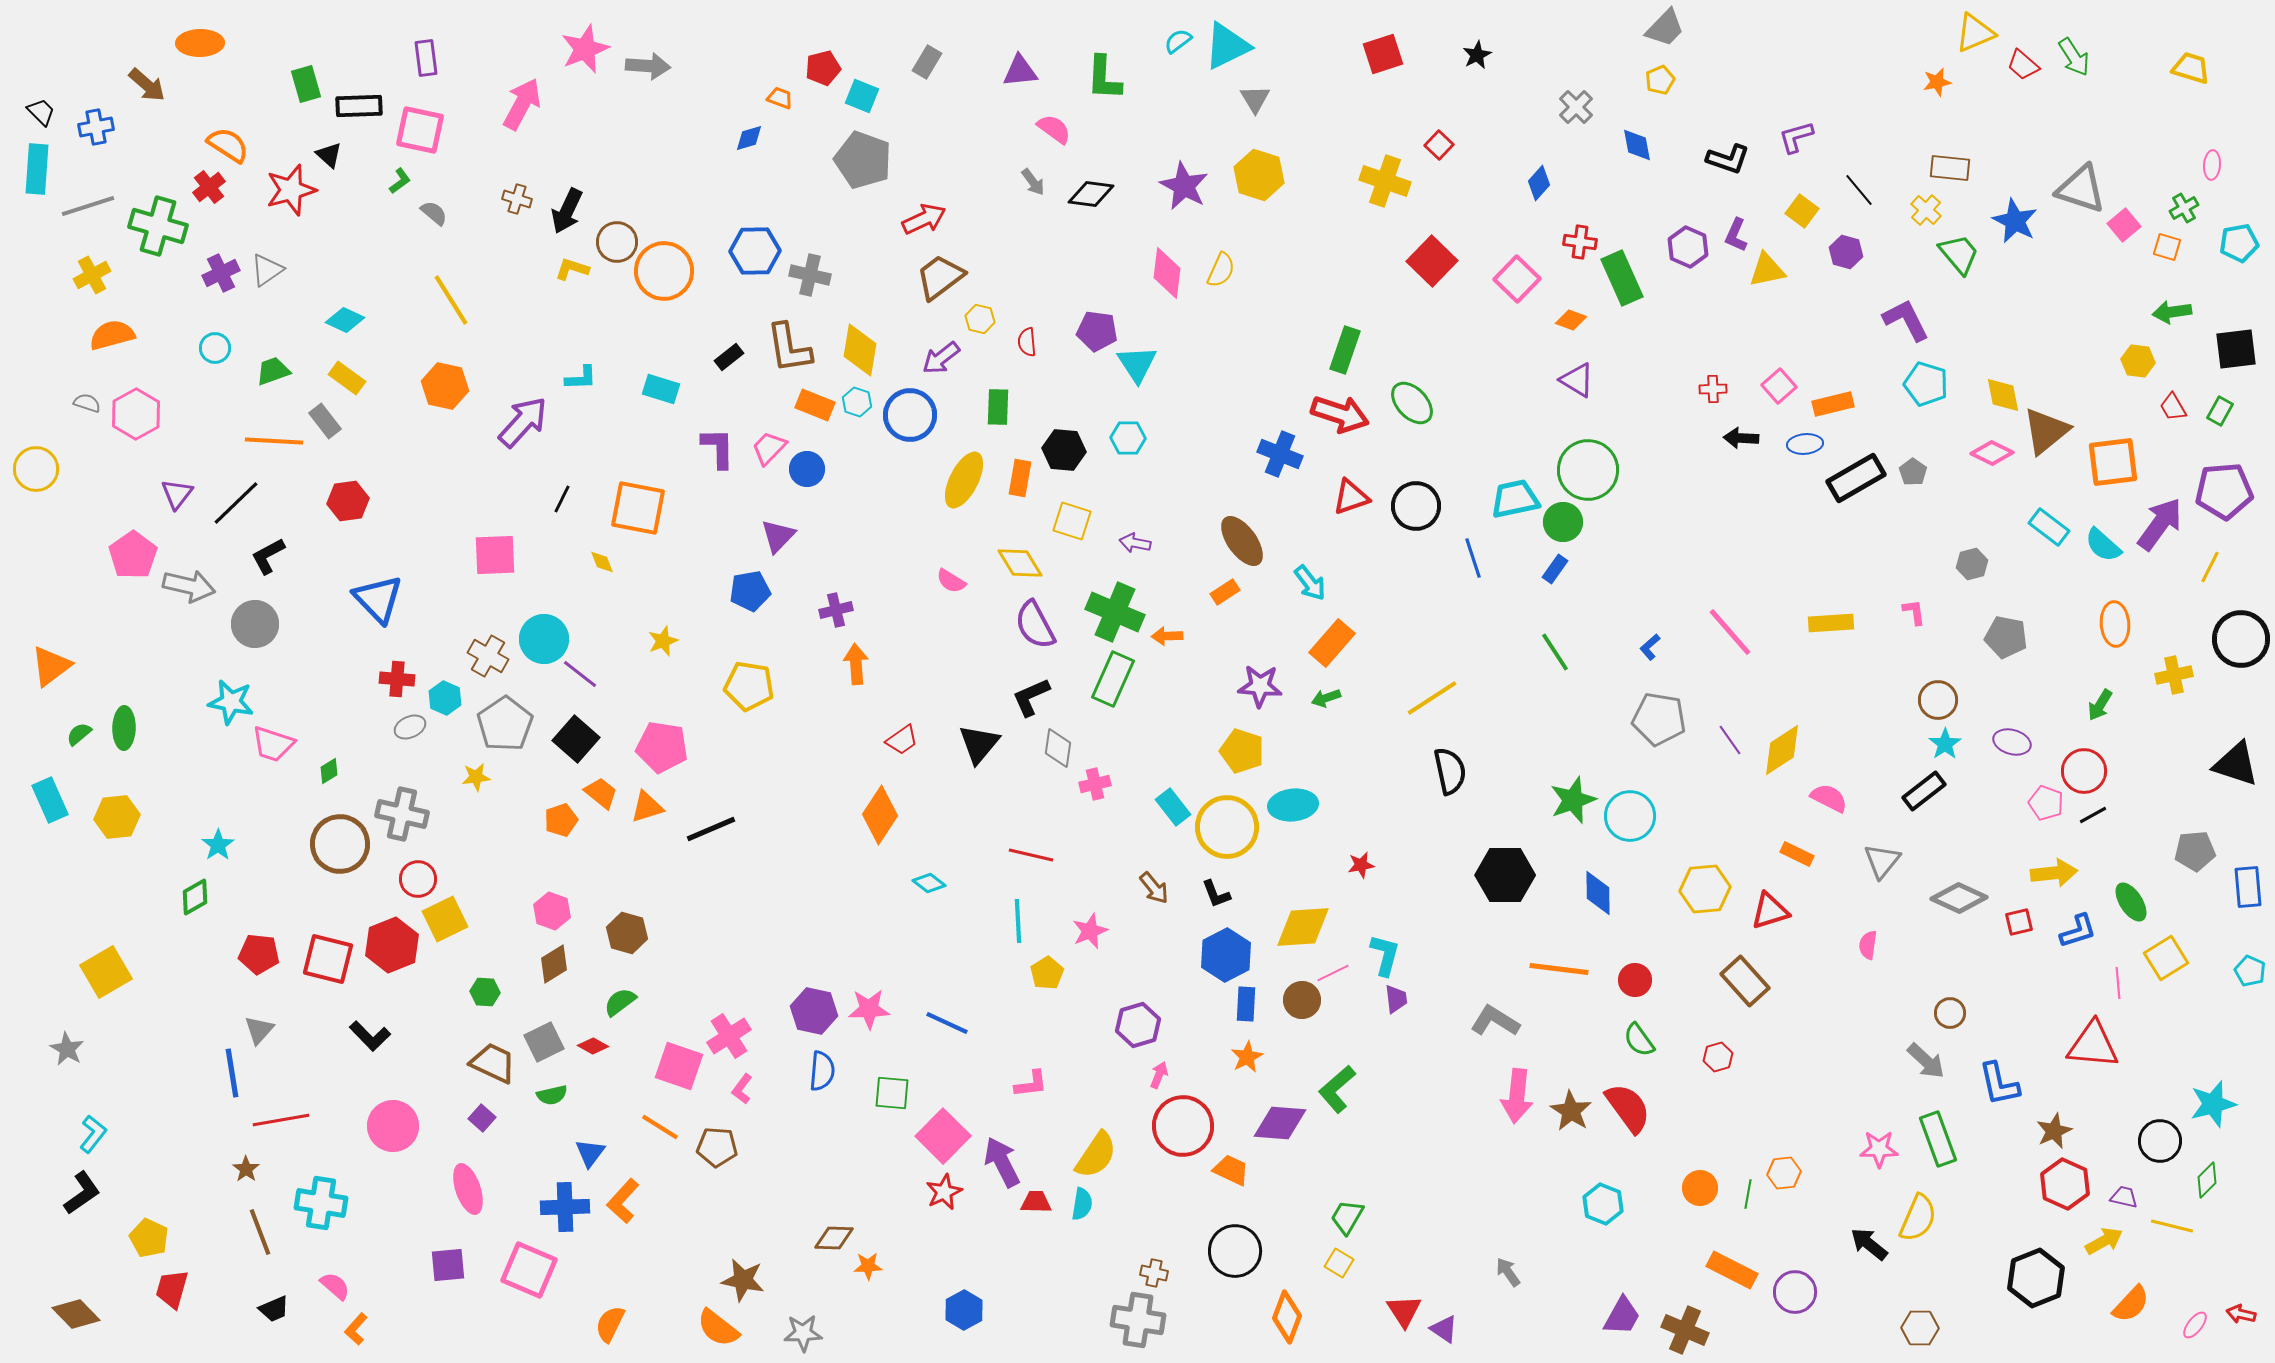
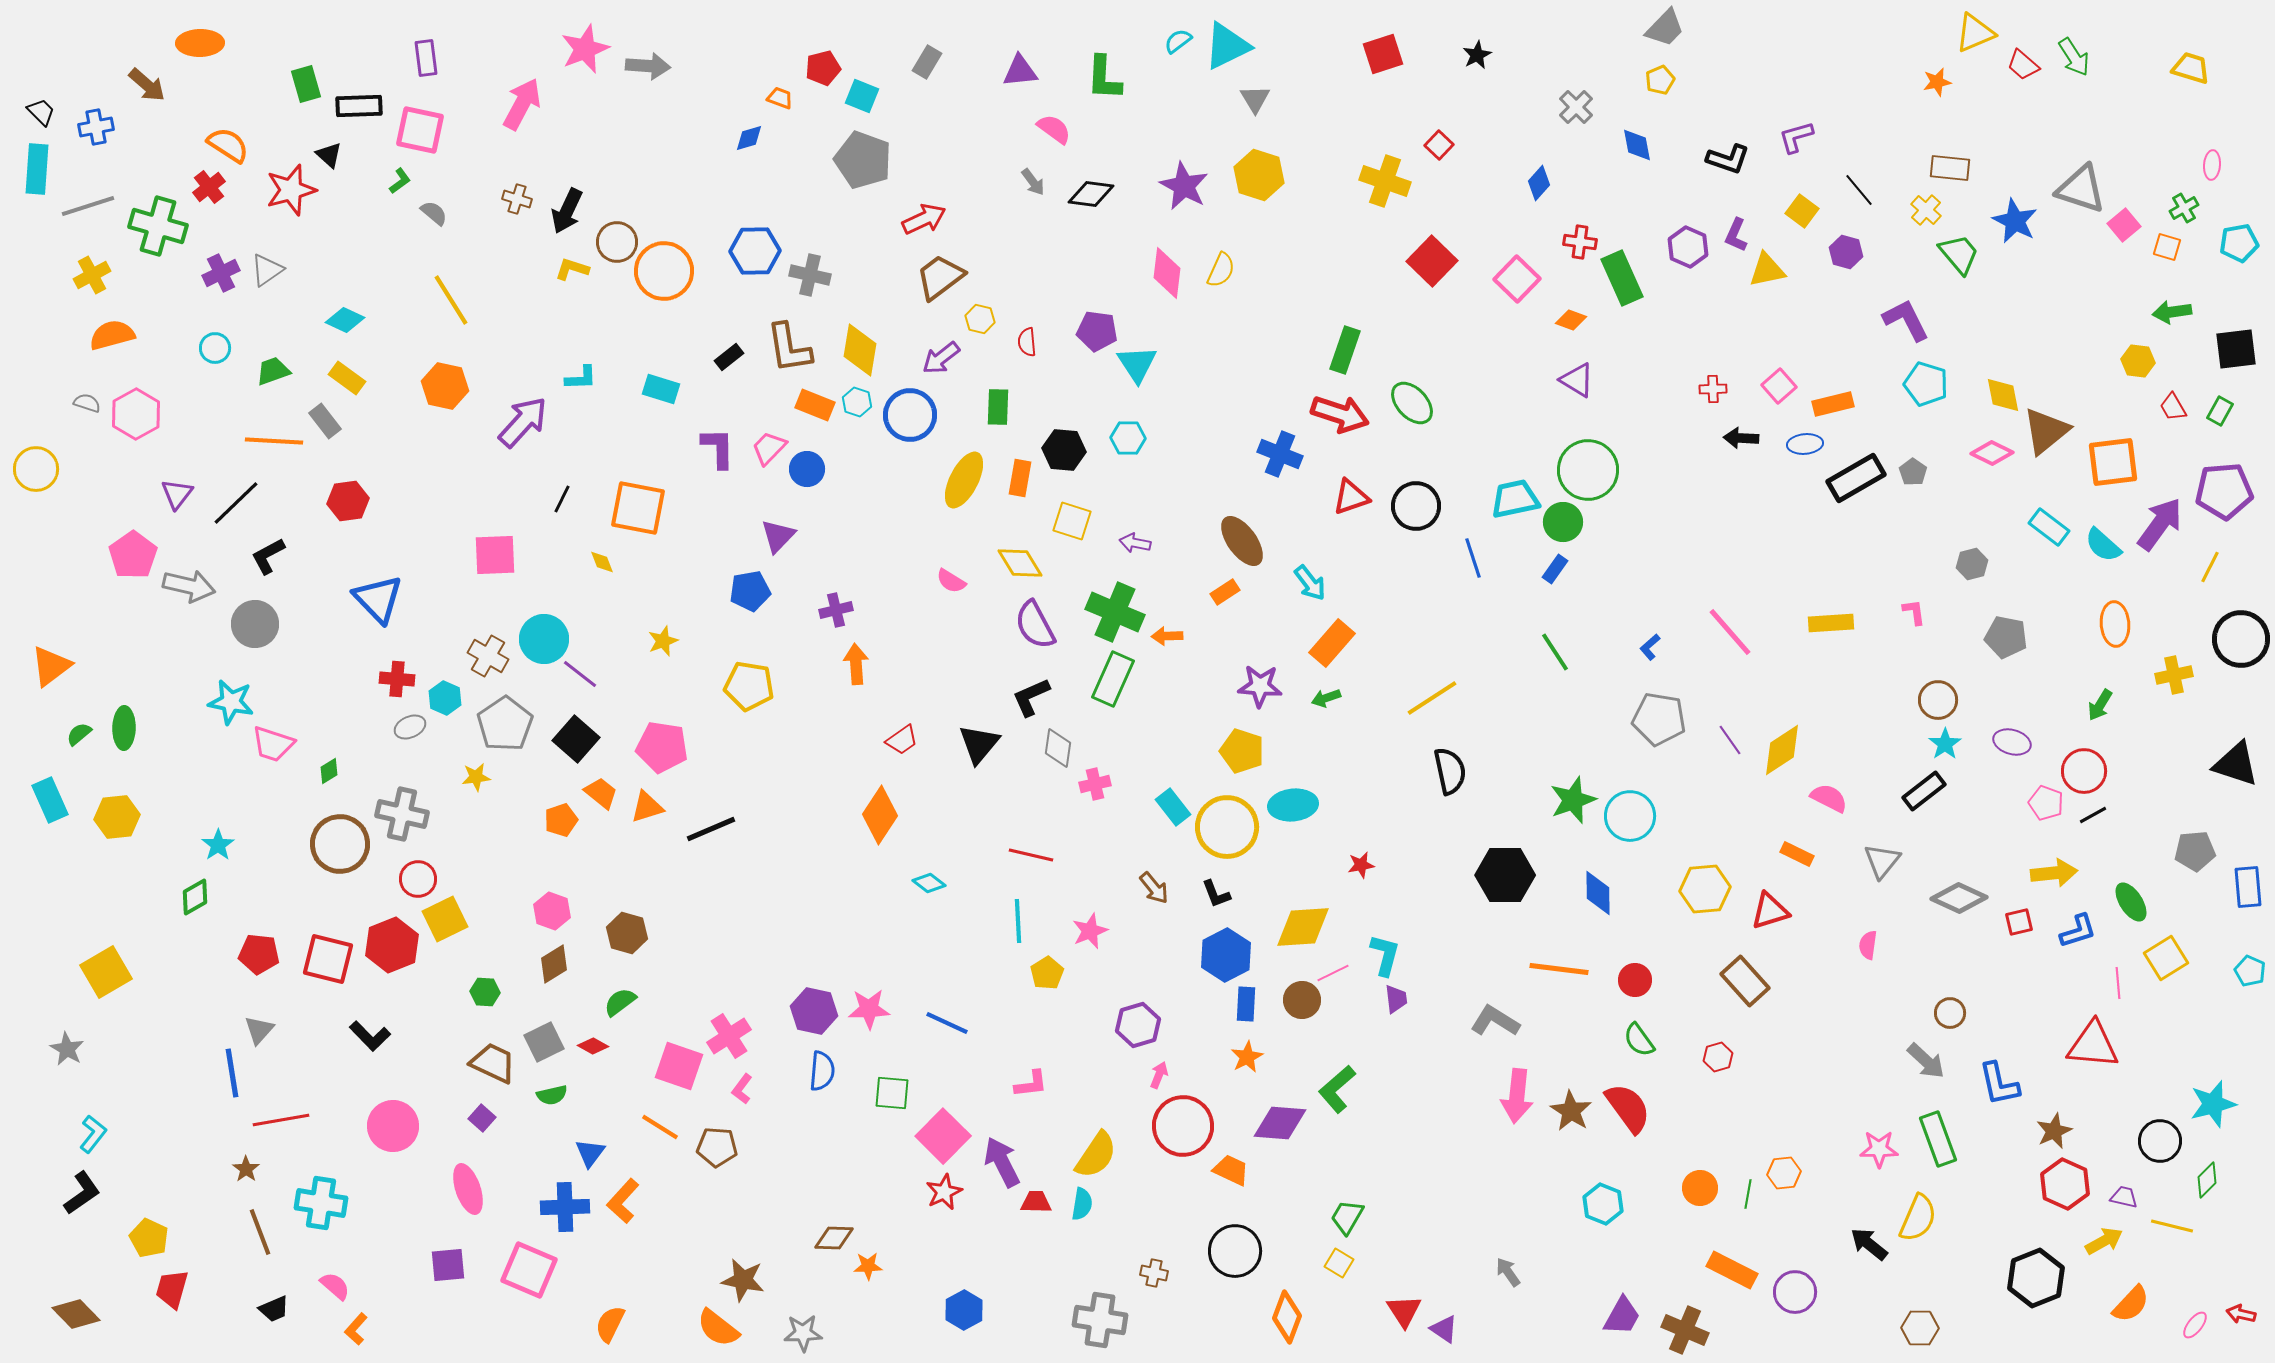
gray cross at (1138, 1320): moved 38 px left
